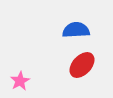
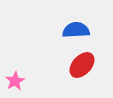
pink star: moved 5 px left
